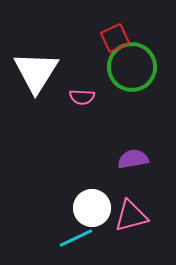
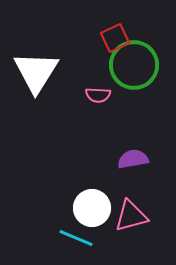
green circle: moved 2 px right, 2 px up
pink semicircle: moved 16 px right, 2 px up
cyan line: rotated 48 degrees clockwise
